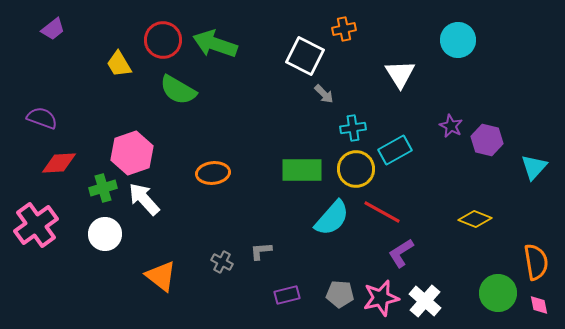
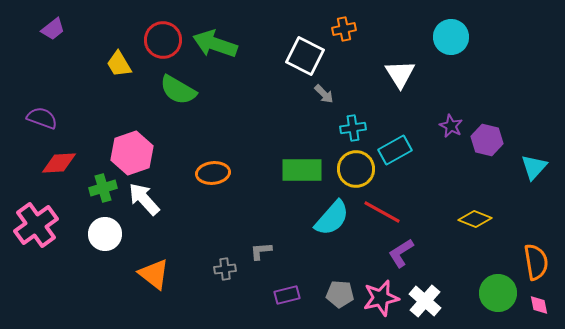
cyan circle: moved 7 px left, 3 px up
gray cross: moved 3 px right, 7 px down; rotated 35 degrees counterclockwise
orange triangle: moved 7 px left, 2 px up
